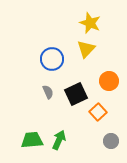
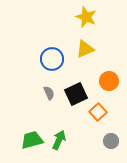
yellow star: moved 4 px left, 6 px up
yellow triangle: moved 1 px left; rotated 24 degrees clockwise
gray semicircle: moved 1 px right, 1 px down
green trapezoid: rotated 10 degrees counterclockwise
